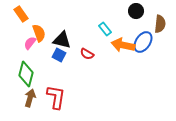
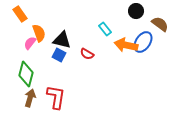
orange rectangle: moved 1 px left
brown semicircle: rotated 60 degrees counterclockwise
orange arrow: moved 3 px right
